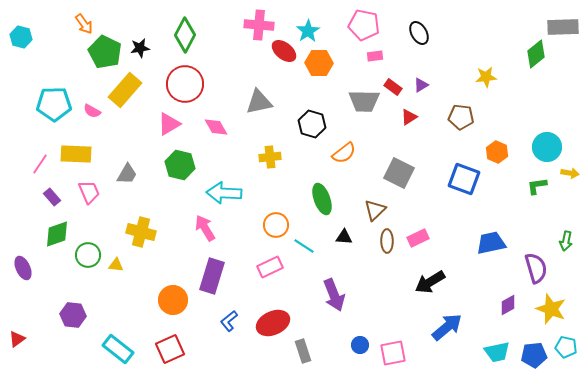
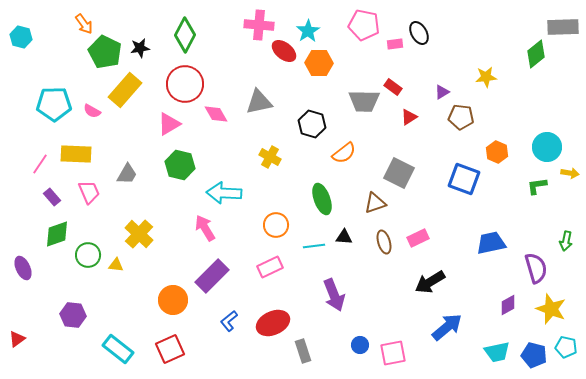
pink rectangle at (375, 56): moved 20 px right, 12 px up
purple triangle at (421, 85): moved 21 px right, 7 px down
pink diamond at (216, 127): moved 13 px up
yellow cross at (270, 157): rotated 35 degrees clockwise
brown triangle at (375, 210): moved 7 px up; rotated 25 degrees clockwise
yellow cross at (141, 232): moved 2 px left, 2 px down; rotated 28 degrees clockwise
brown ellipse at (387, 241): moved 3 px left, 1 px down; rotated 15 degrees counterclockwise
cyan line at (304, 246): moved 10 px right; rotated 40 degrees counterclockwise
purple rectangle at (212, 276): rotated 28 degrees clockwise
blue pentagon at (534, 355): rotated 20 degrees clockwise
